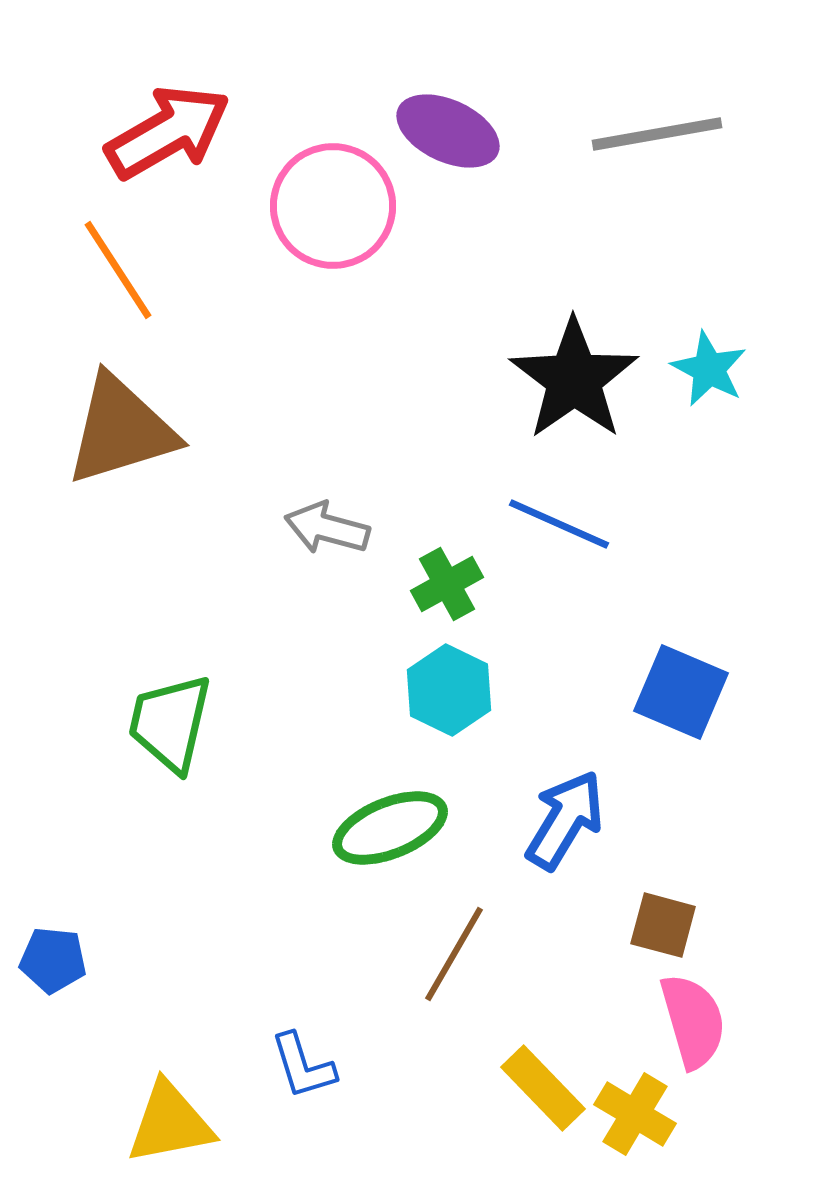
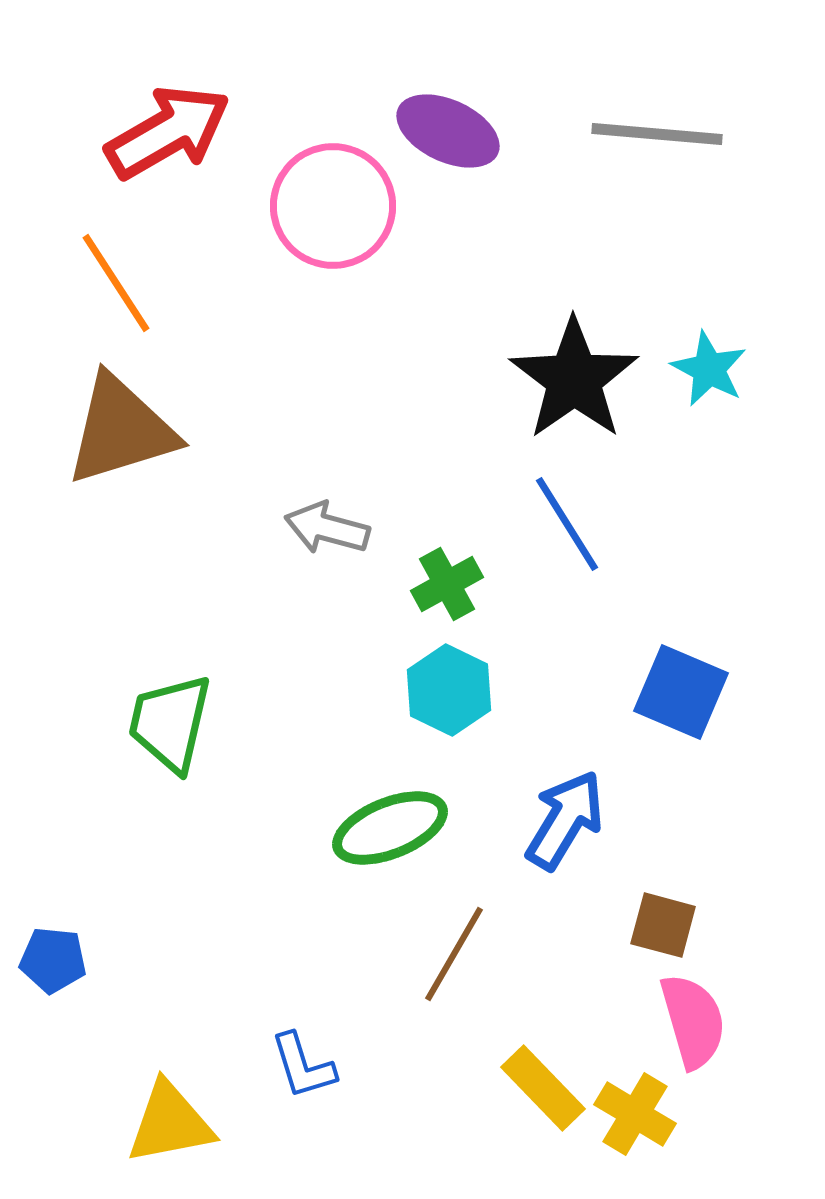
gray line: rotated 15 degrees clockwise
orange line: moved 2 px left, 13 px down
blue line: moved 8 px right; rotated 34 degrees clockwise
